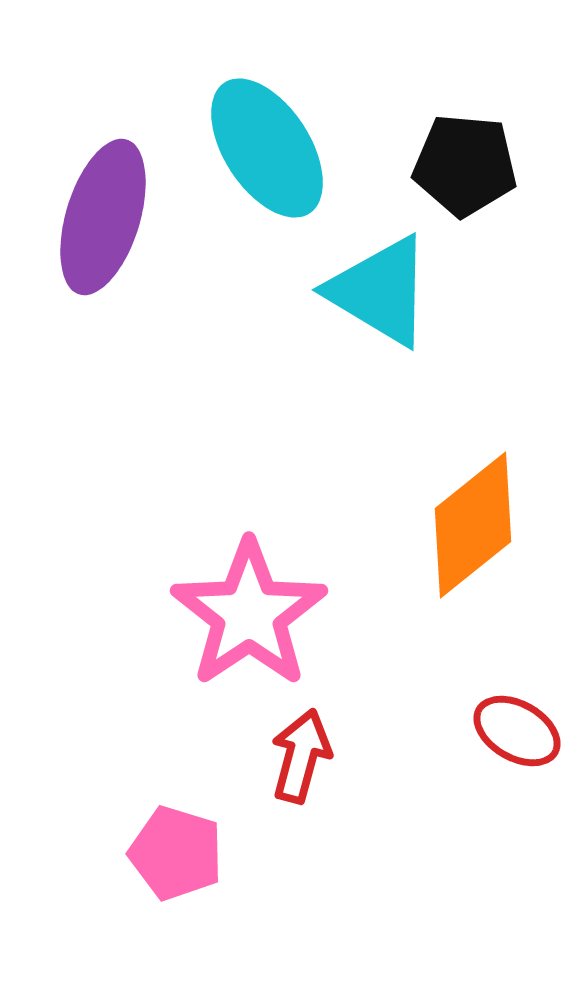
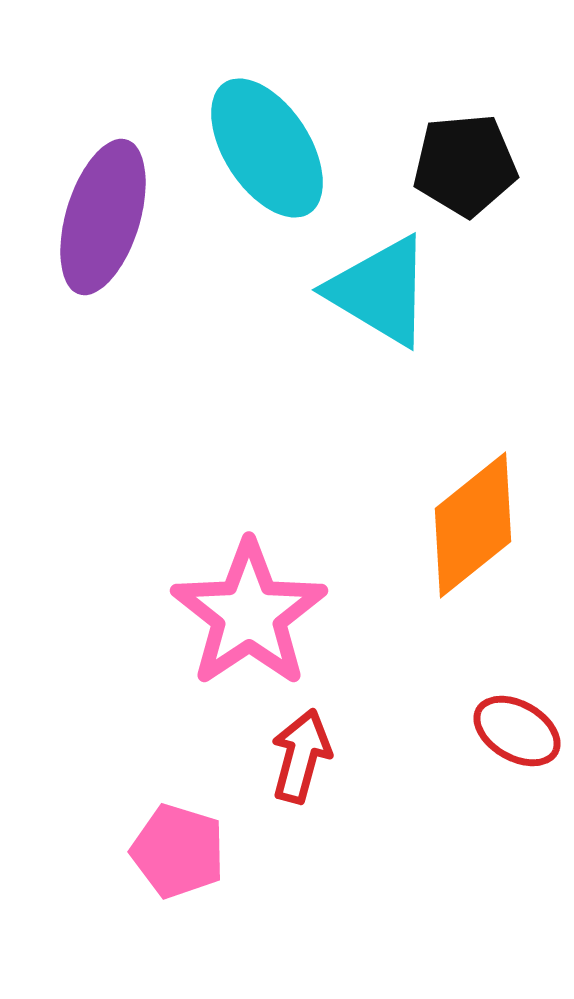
black pentagon: rotated 10 degrees counterclockwise
pink pentagon: moved 2 px right, 2 px up
